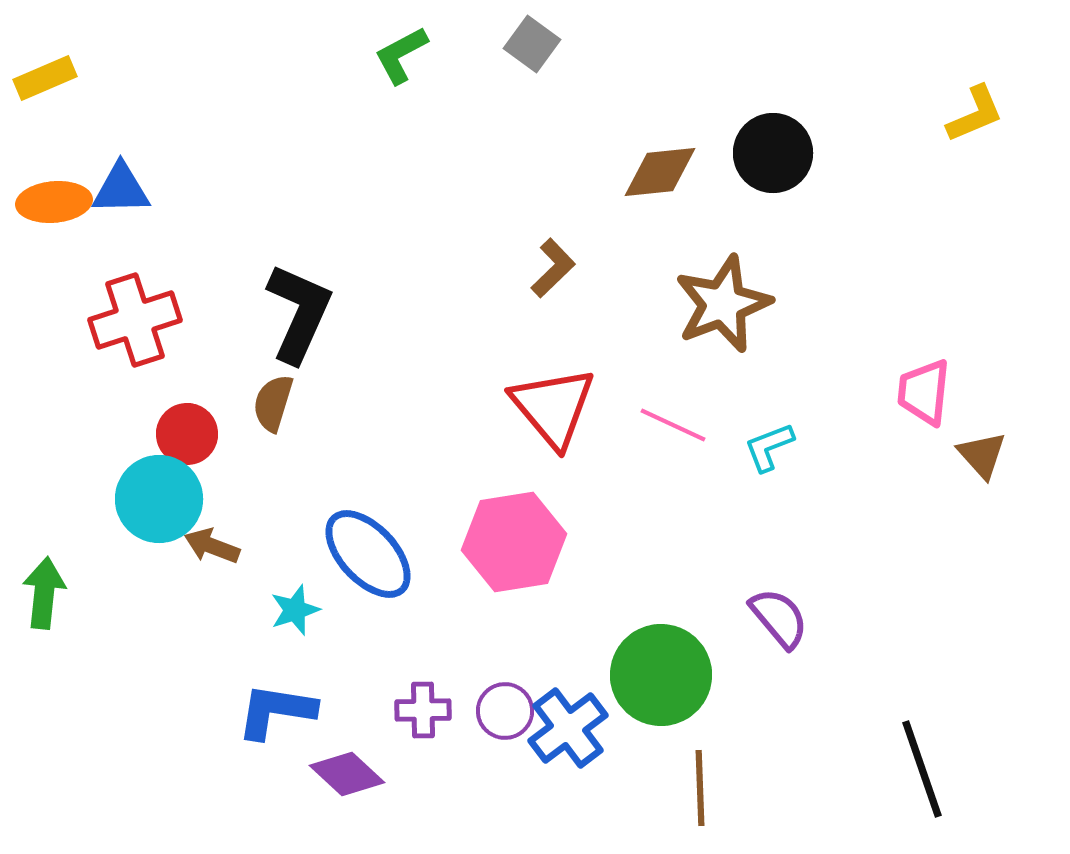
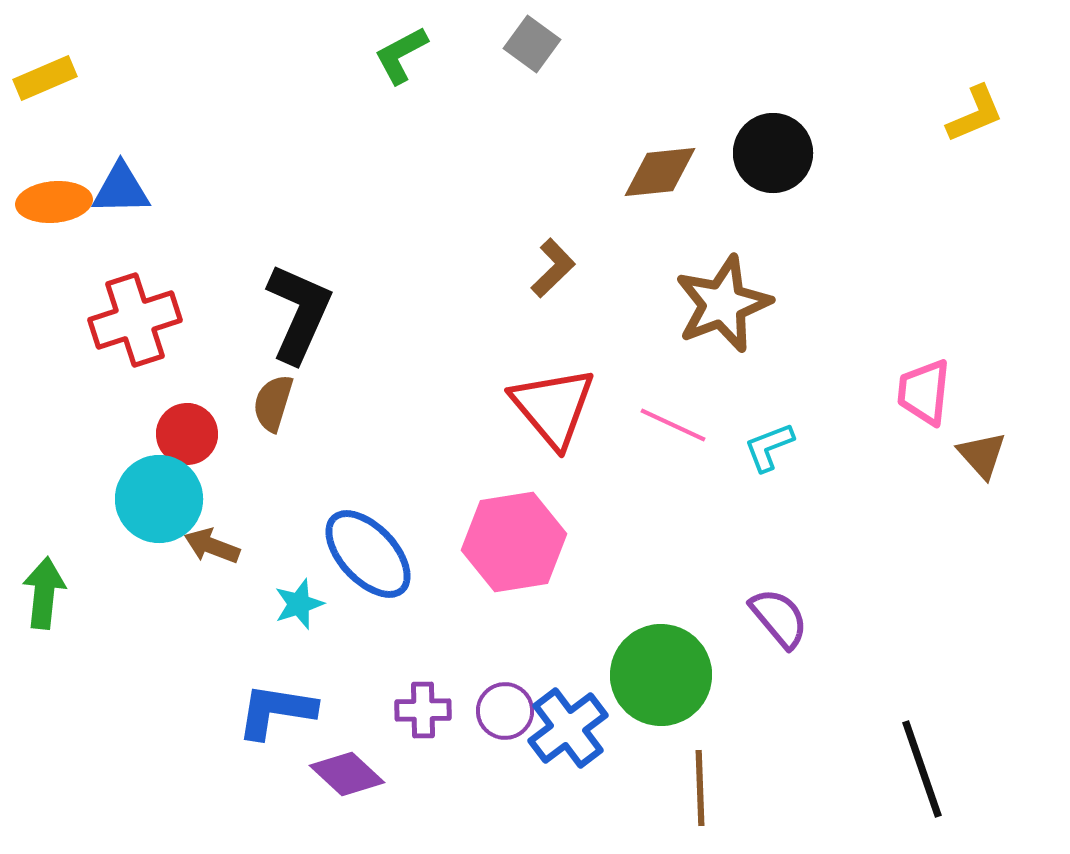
cyan star: moved 4 px right, 6 px up
